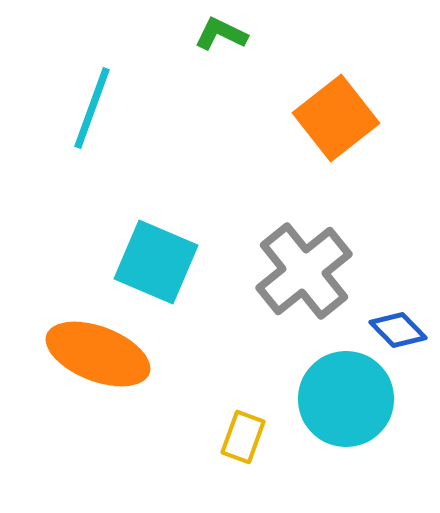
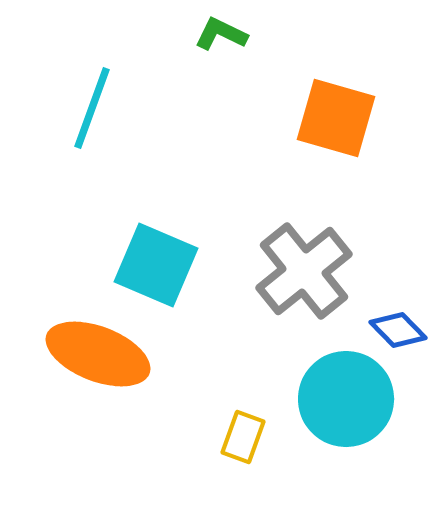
orange square: rotated 36 degrees counterclockwise
cyan square: moved 3 px down
